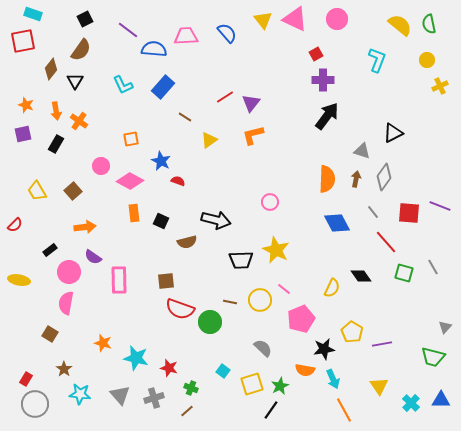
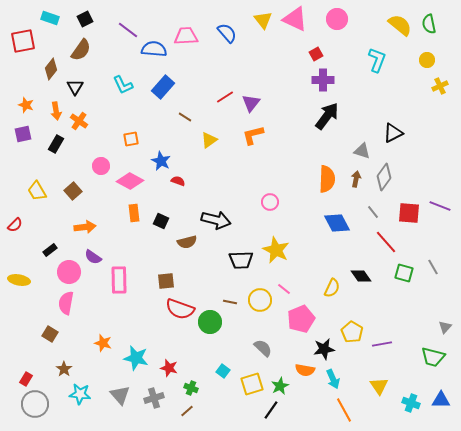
cyan rectangle at (33, 14): moved 17 px right, 4 px down
black triangle at (75, 81): moved 6 px down
cyan cross at (411, 403): rotated 24 degrees counterclockwise
